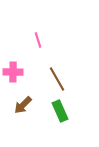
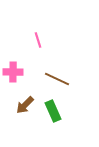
brown line: rotated 35 degrees counterclockwise
brown arrow: moved 2 px right
green rectangle: moved 7 px left
